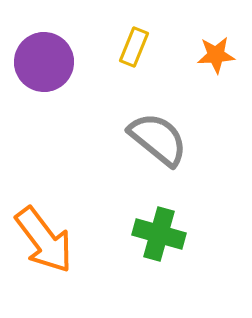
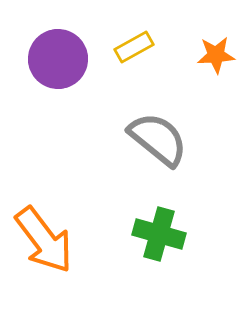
yellow rectangle: rotated 39 degrees clockwise
purple circle: moved 14 px right, 3 px up
